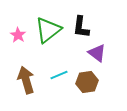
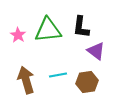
green triangle: rotated 32 degrees clockwise
purple triangle: moved 1 px left, 2 px up
cyan line: moved 1 px left; rotated 12 degrees clockwise
